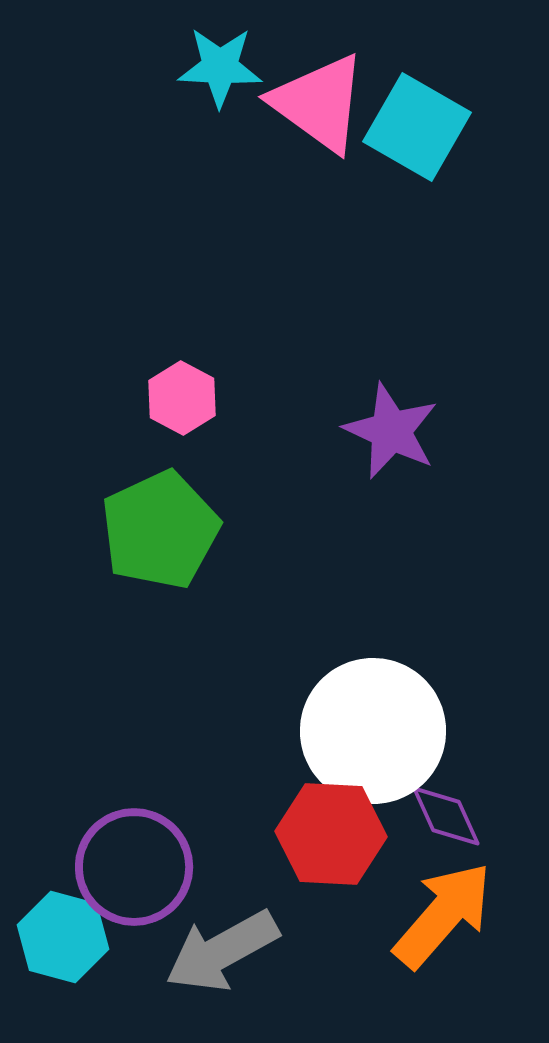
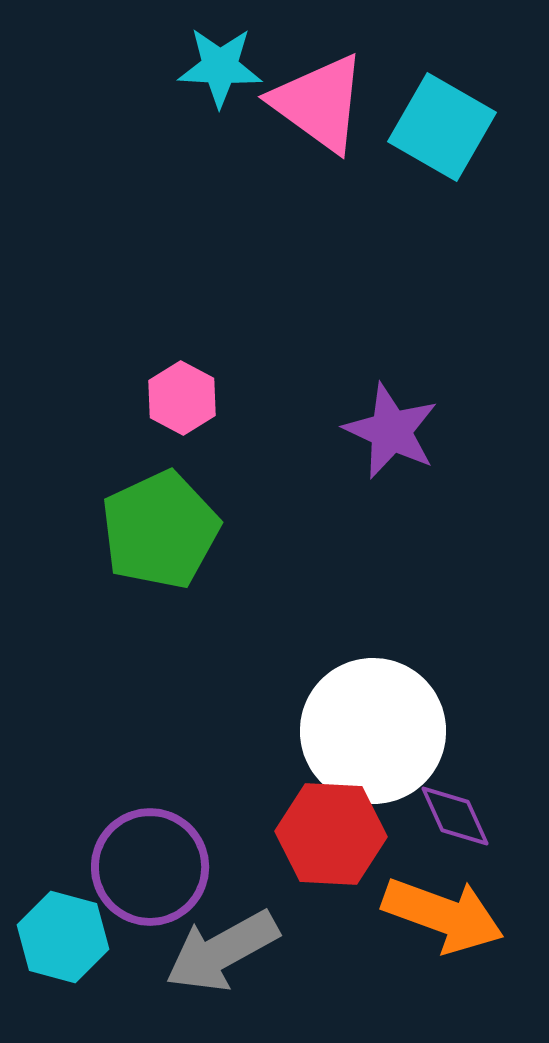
cyan square: moved 25 px right
purple diamond: moved 9 px right
purple circle: moved 16 px right
orange arrow: rotated 69 degrees clockwise
